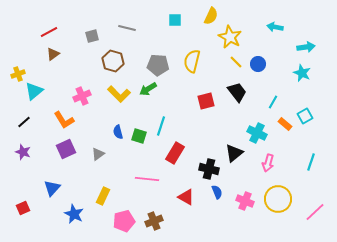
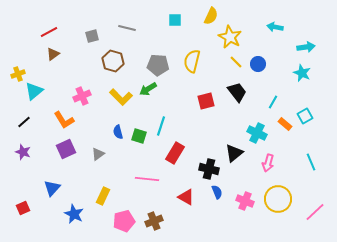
yellow L-shape at (119, 94): moved 2 px right, 3 px down
cyan line at (311, 162): rotated 42 degrees counterclockwise
